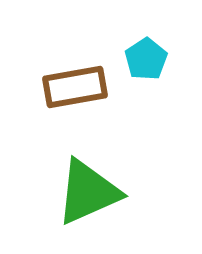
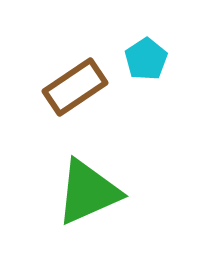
brown rectangle: rotated 24 degrees counterclockwise
